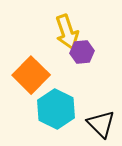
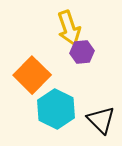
yellow arrow: moved 2 px right, 4 px up
orange square: moved 1 px right
black triangle: moved 4 px up
